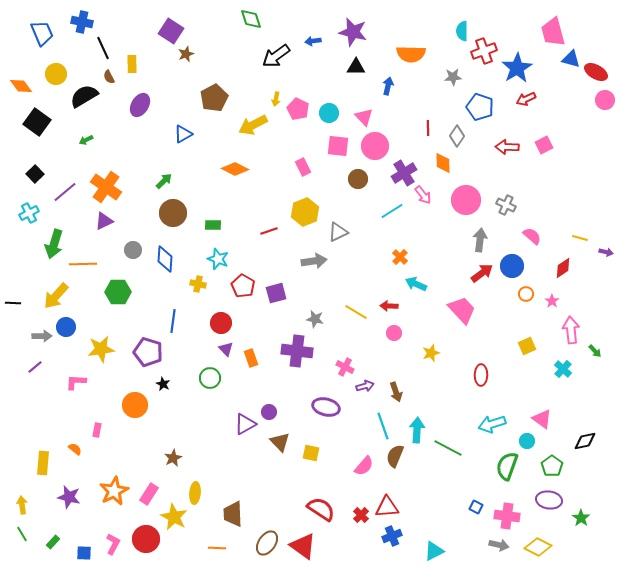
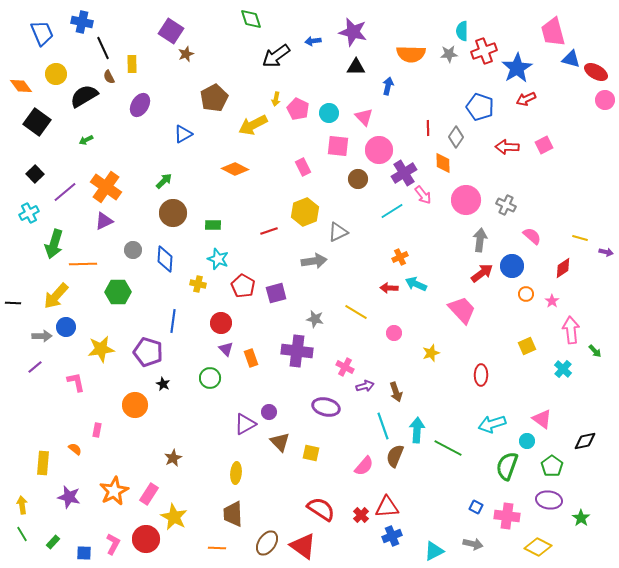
gray star at (453, 77): moved 4 px left, 23 px up
gray diamond at (457, 136): moved 1 px left, 1 px down
pink circle at (375, 146): moved 4 px right, 4 px down
orange cross at (400, 257): rotated 21 degrees clockwise
red arrow at (389, 306): moved 18 px up
pink L-shape at (76, 382): rotated 75 degrees clockwise
yellow ellipse at (195, 493): moved 41 px right, 20 px up
gray arrow at (499, 545): moved 26 px left, 1 px up
